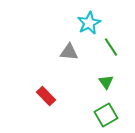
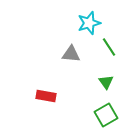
cyan star: rotated 10 degrees clockwise
green line: moved 2 px left
gray triangle: moved 2 px right, 2 px down
red rectangle: rotated 36 degrees counterclockwise
